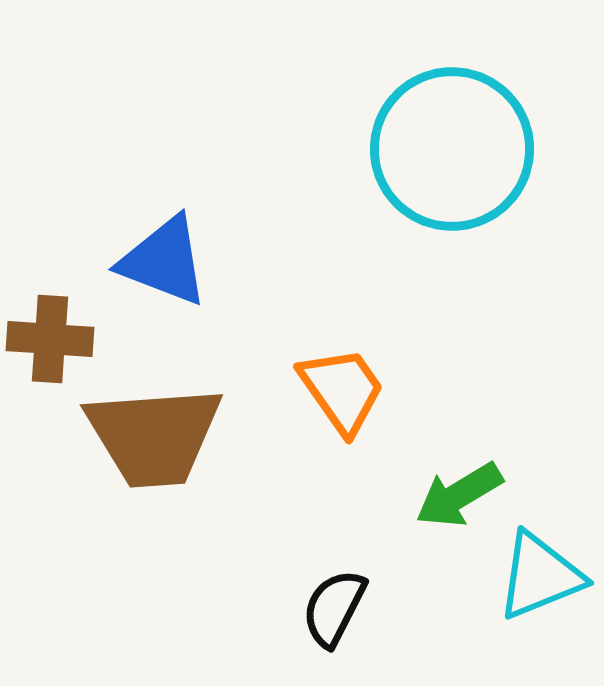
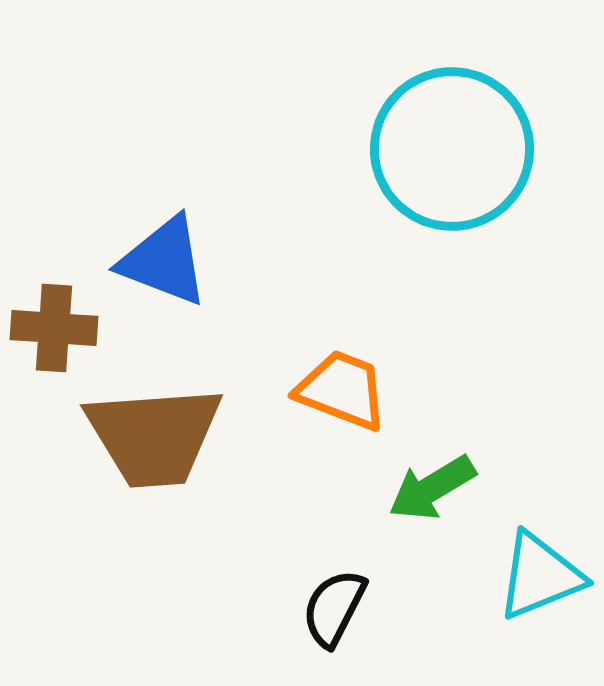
brown cross: moved 4 px right, 11 px up
orange trapezoid: rotated 34 degrees counterclockwise
green arrow: moved 27 px left, 7 px up
